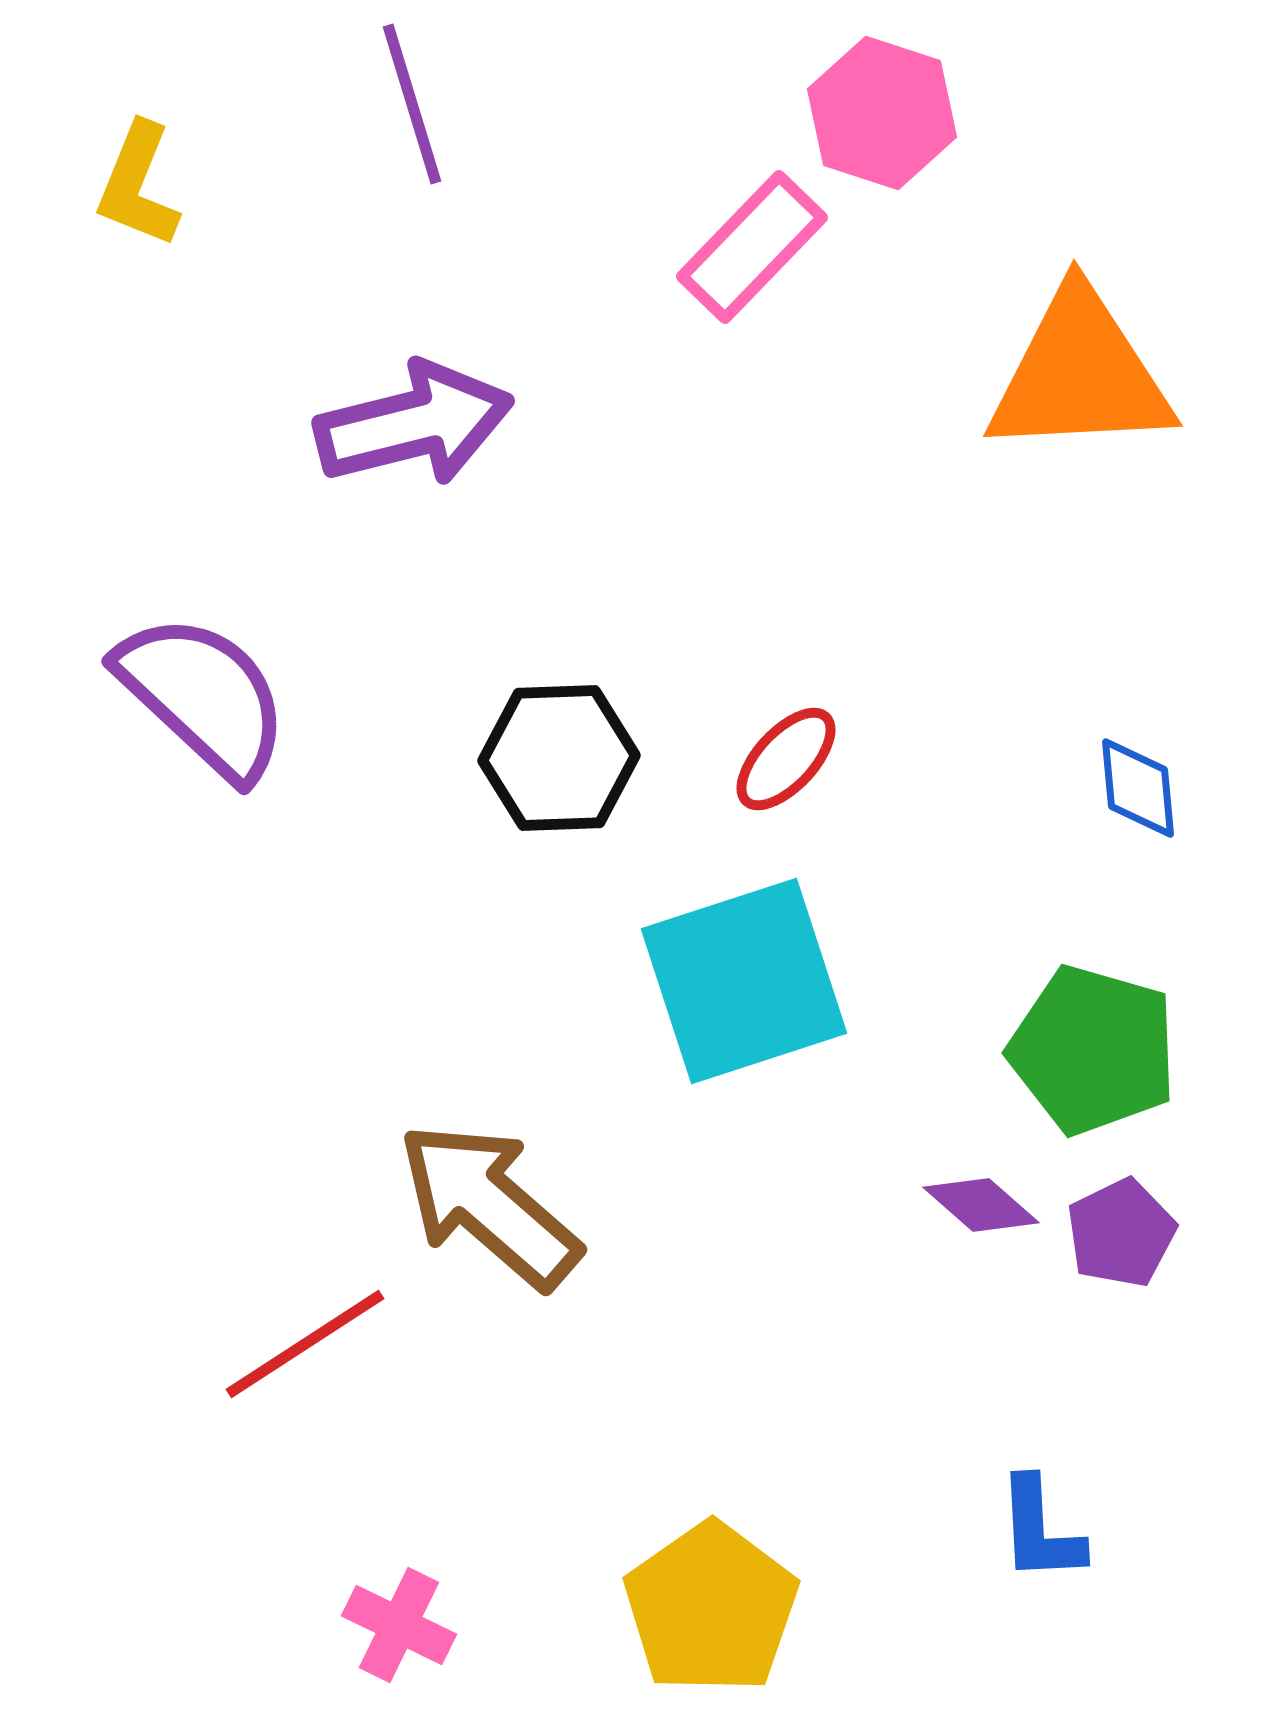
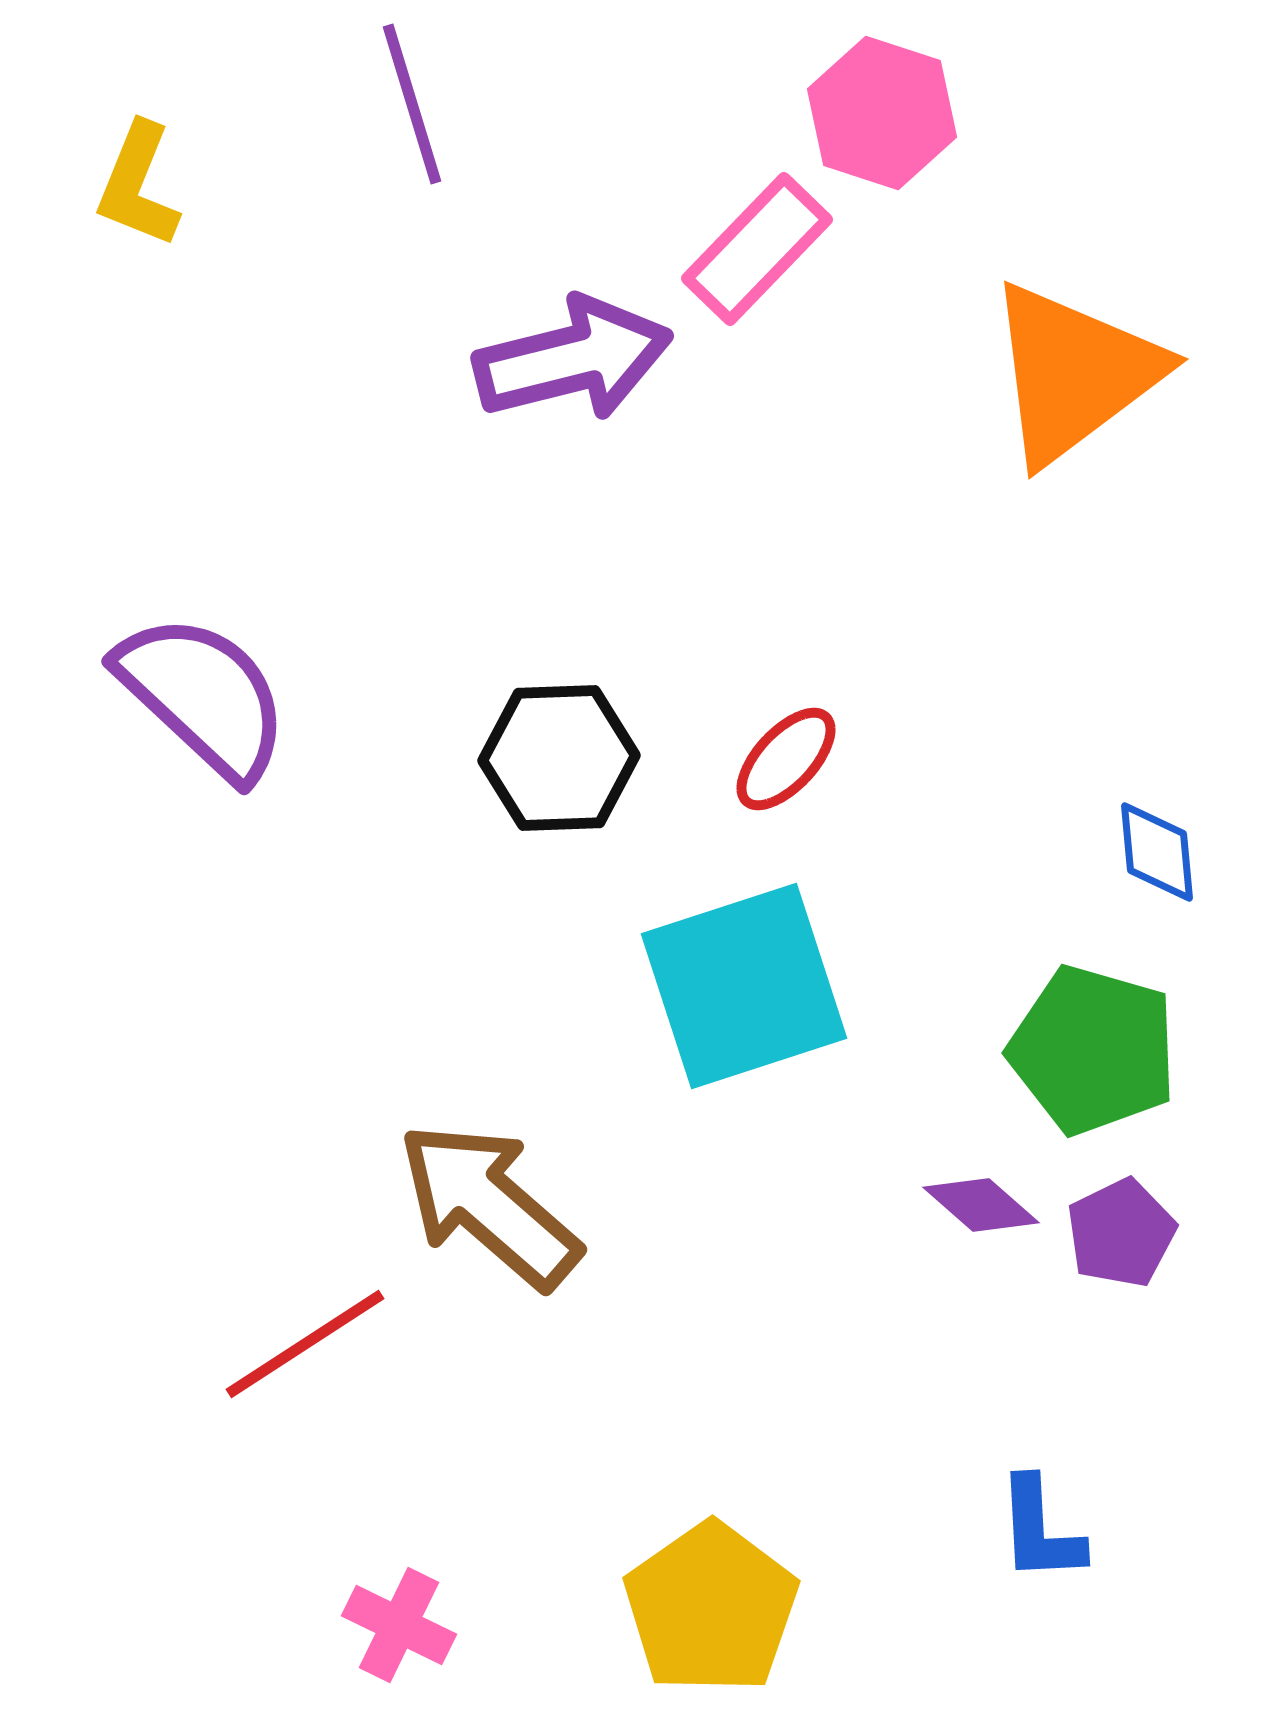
pink rectangle: moved 5 px right, 2 px down
orange triangle: moved 6 px left, 1 px up; rotated 34 degrees counterclockwise
purple arrow: moved 159 px right, 65 px up
blue diamond: moved 19 px right, 64 px down
cyan square: moved 5 px down
